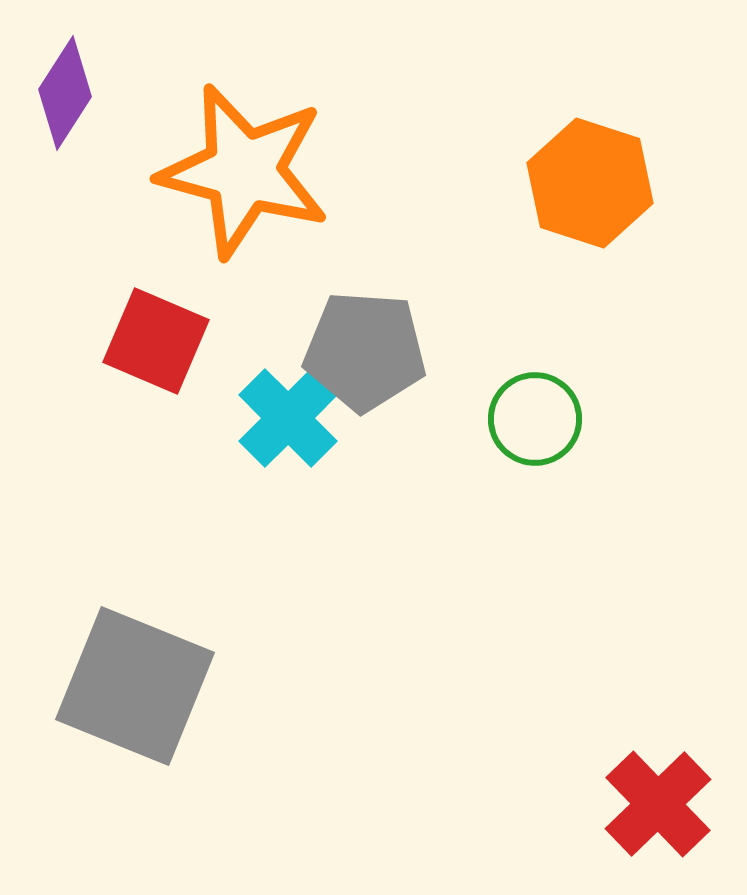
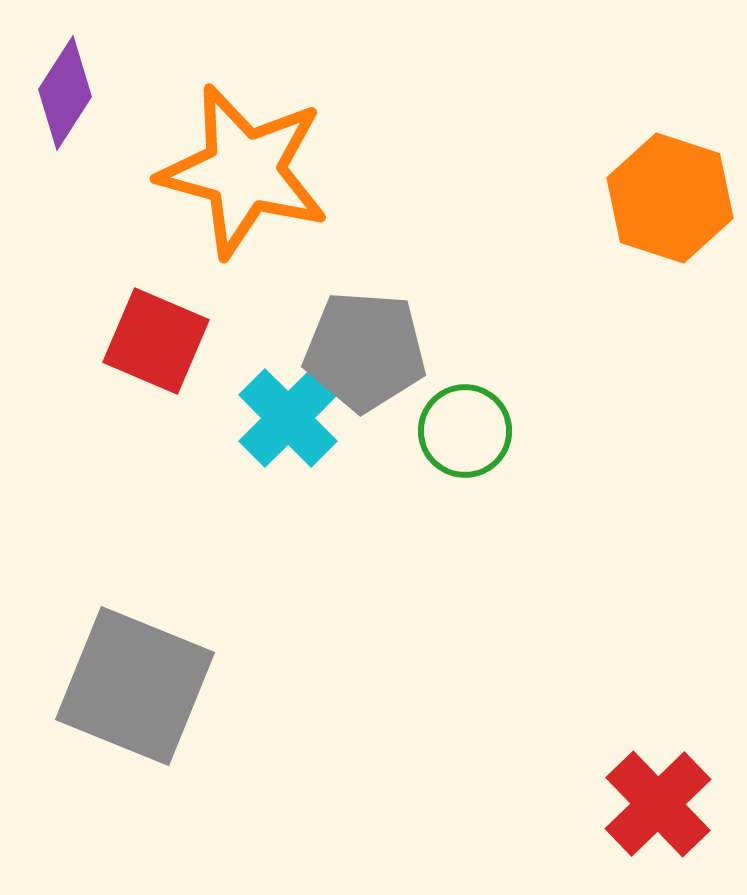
orange hexagon: moved 80 px right, 15 px down
green circle: moved 70 px left, 12 px down
